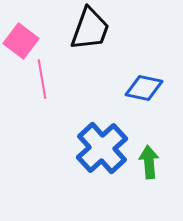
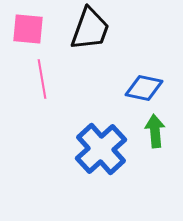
pink square: moved 7 px right, 12 px up; rotated 32 degrees counterclockwise
blue cross: moved 1 px left, 1 px down
green arrow: moved 6 px right, 31 px up
